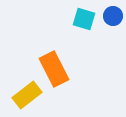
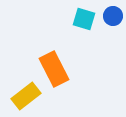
yellow rectangle: moved 1 px left, 1 px down
